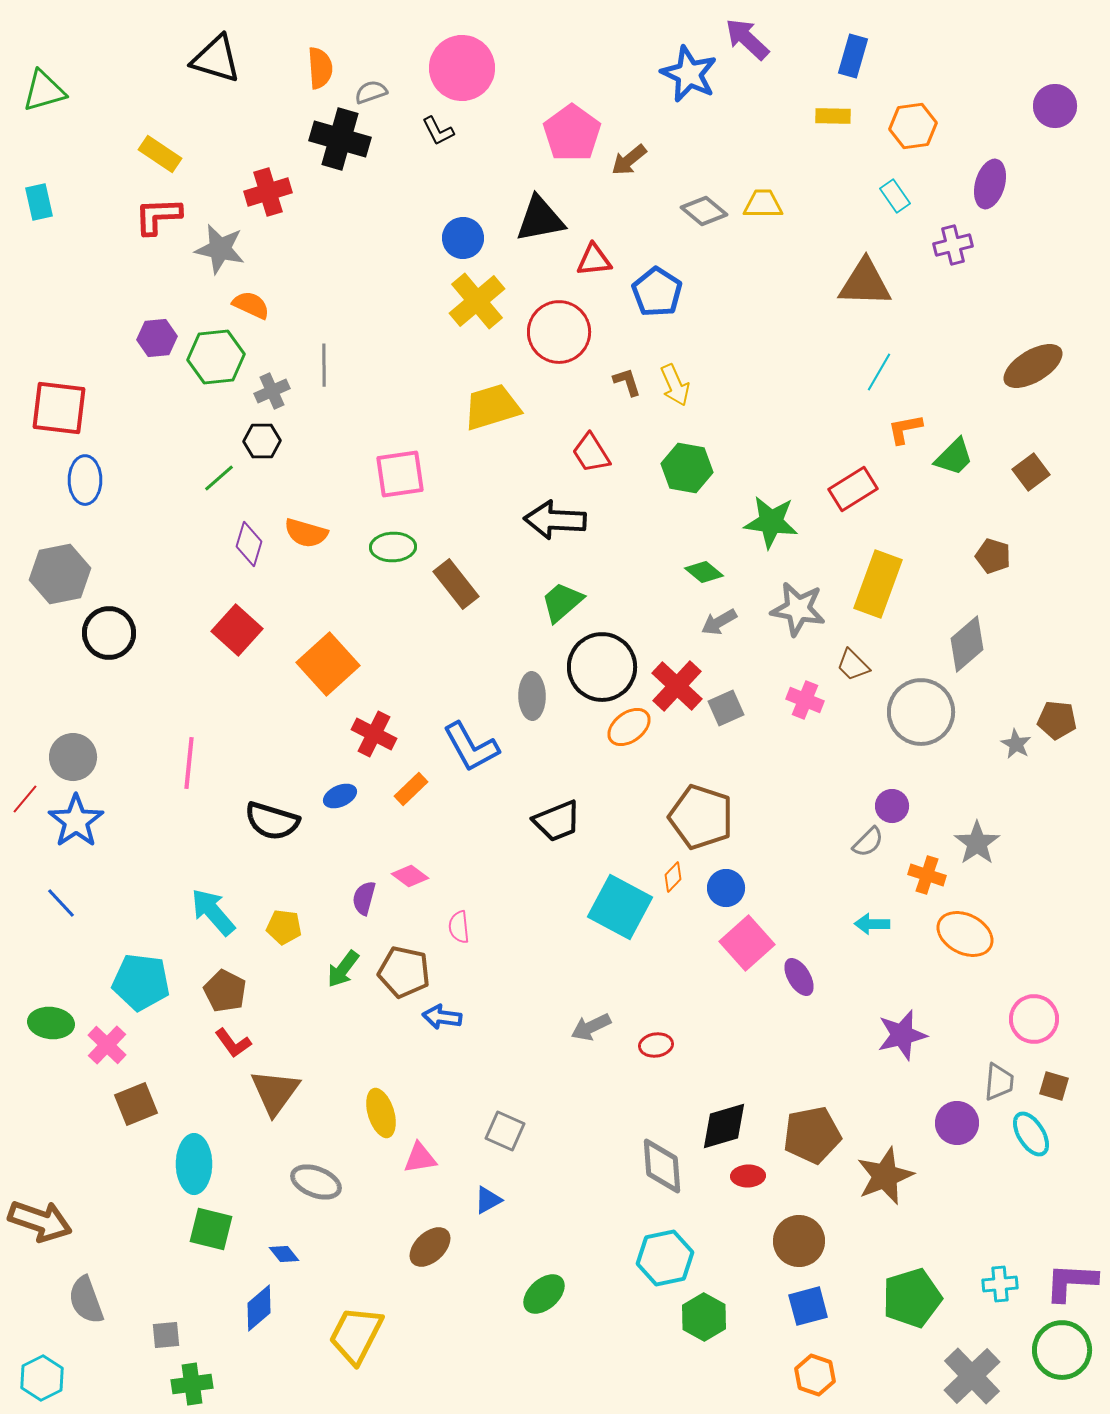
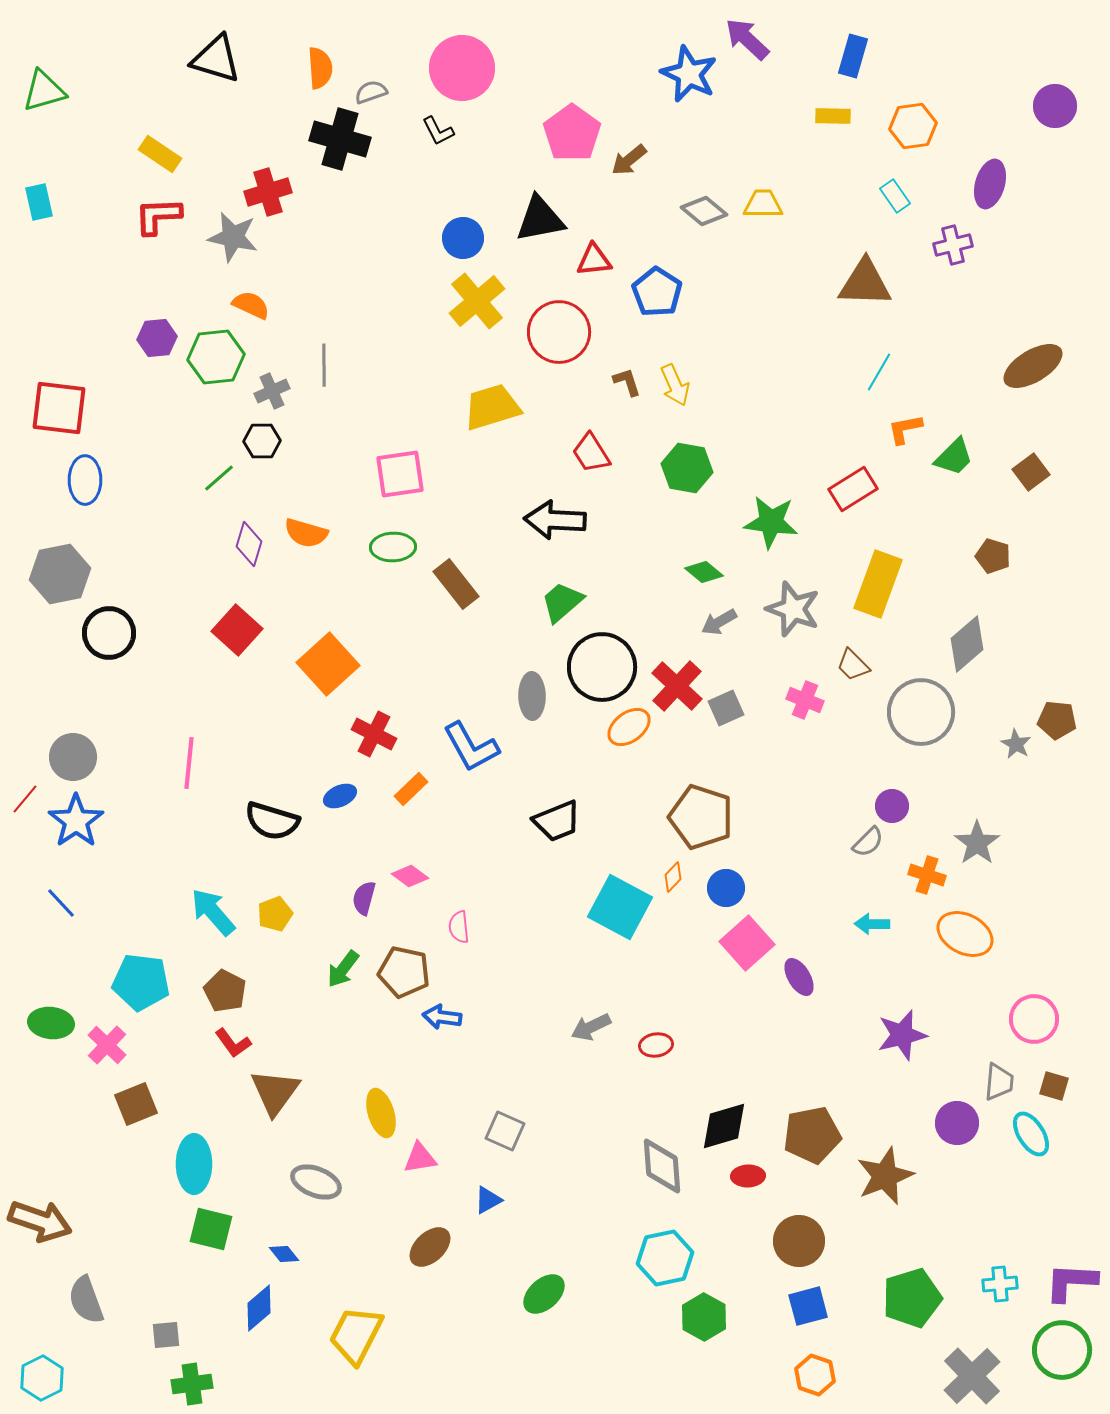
gray star at (220, 249): moved 13 px right, 12 px up
gray star at (798, 609): moved 5 px left; rotated 10 degrees clockwise
yellow pentagon at (284, 927): moved 9 px left, 13 px up; rotated 28 degrees counterclockwise
